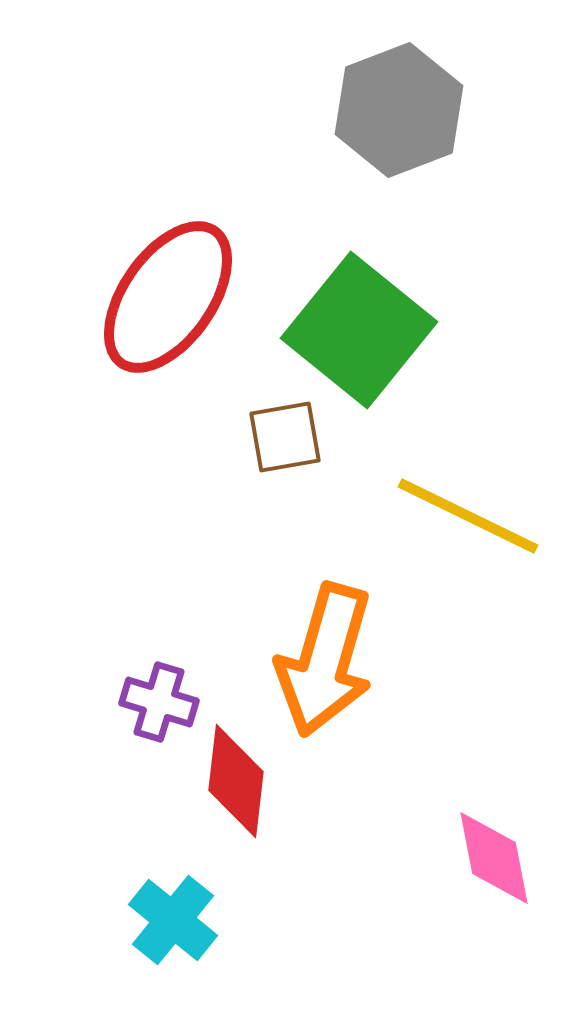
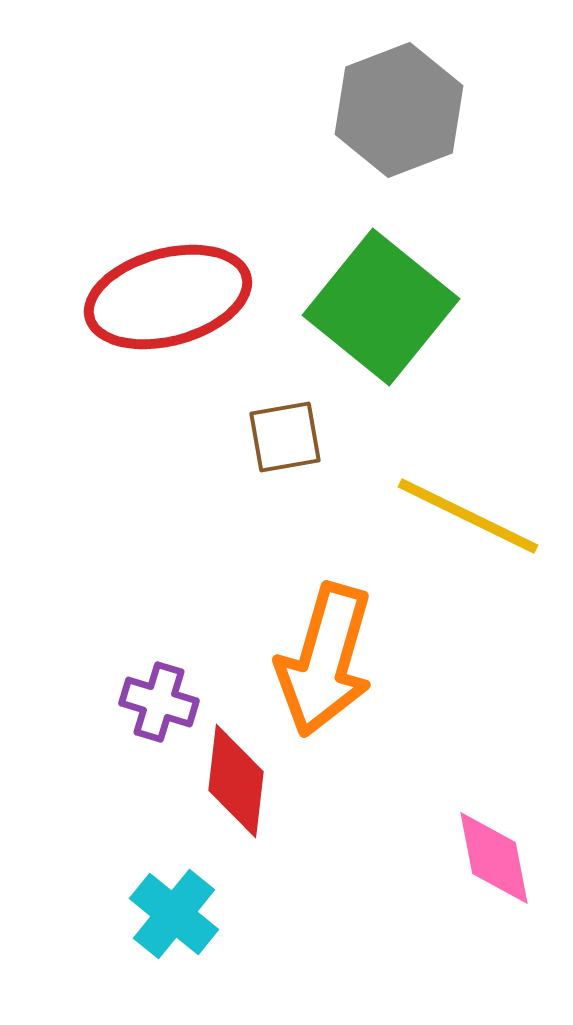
red ellipse: rotated 40 degrees clockwise
green square: moved 22 px right, 23 px up
cyan cross: moved 1 px right, 6 px up
